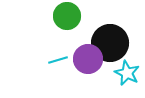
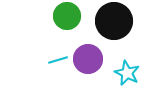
black circle: moved 4 px right, 22 px up
